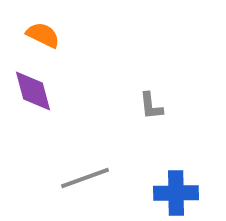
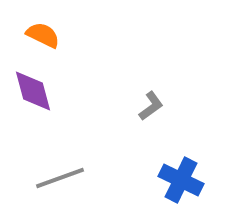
gray L-shape: rotated 120 degrees counterclockwise
gray line: moved 25 px left
blue cross: moved 5 px right, 13 px up; rotated 27 degrees clockwise
